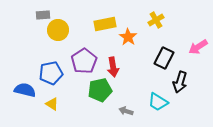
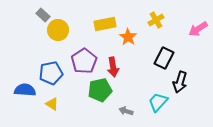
gray rectangle: rotated 48 degrees clockwise
pink arrow: moved 18 px up
blue semicircle: rotated 10 degrees counterclockwise
cyan trapezoid: rotated 100 degrees clockwise
